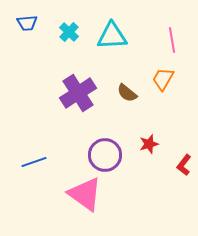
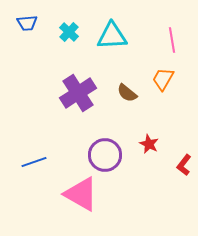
red star: rotated 30 degrees counterclockwise
pink triangle: moved 4 px left; rotated 6 degrees counterclockwise
